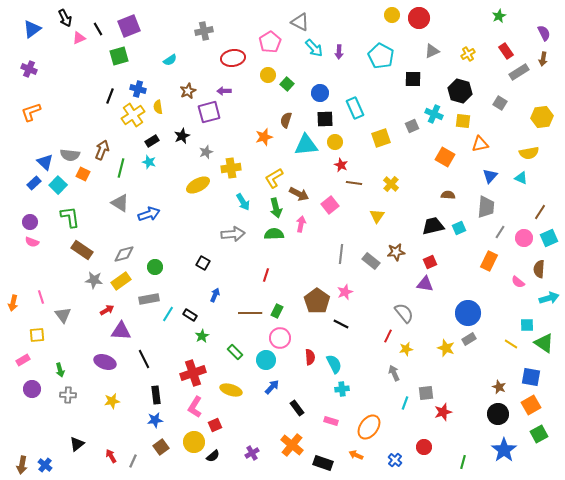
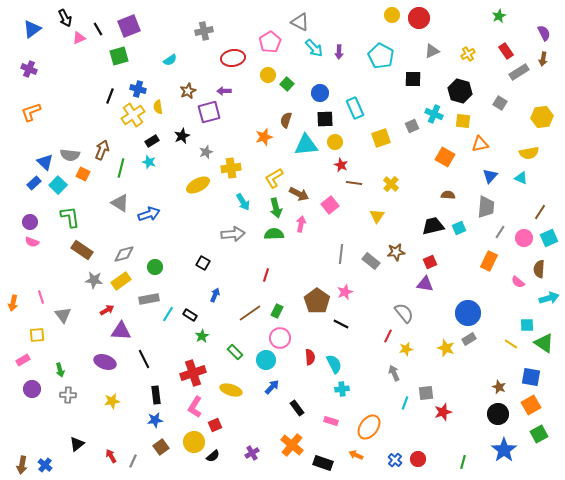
brown line at (250, 313): rotated 35 degrees counterclockwise
red circle at (424, 447): moved 6 px left, 12 px down
